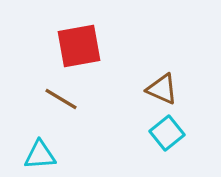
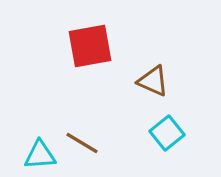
red square: moved 11 px right
brown triangle: moved 9 px left, 8 px up
brown line: moved 21 px right, 44 px down
